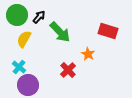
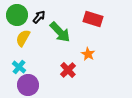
red rectangle: moved 15 px left, 12 px up
yellow semicircle: moved 1 px left, 1 px up
